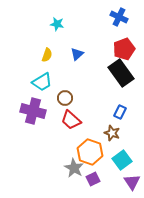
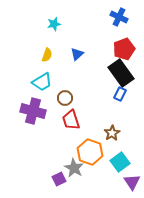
cyan star: moved 3 px left; rotated 24 degrees counterclockwise
blue rectangle: moved 18 px up
red trapezoid: rotated 30 degrees clockwise
brown star: rotated 21 degrees clockwise
cyan square: moved 2 px left, 2 px down
purple square: moved 34 px left
